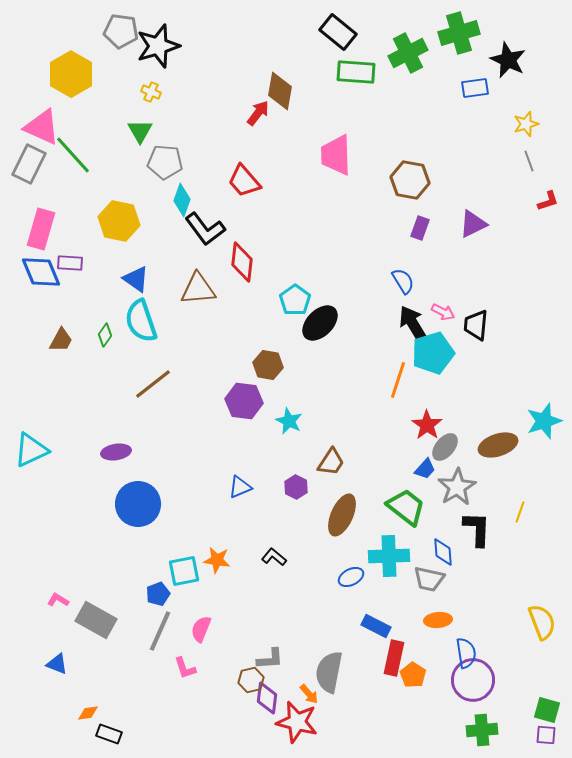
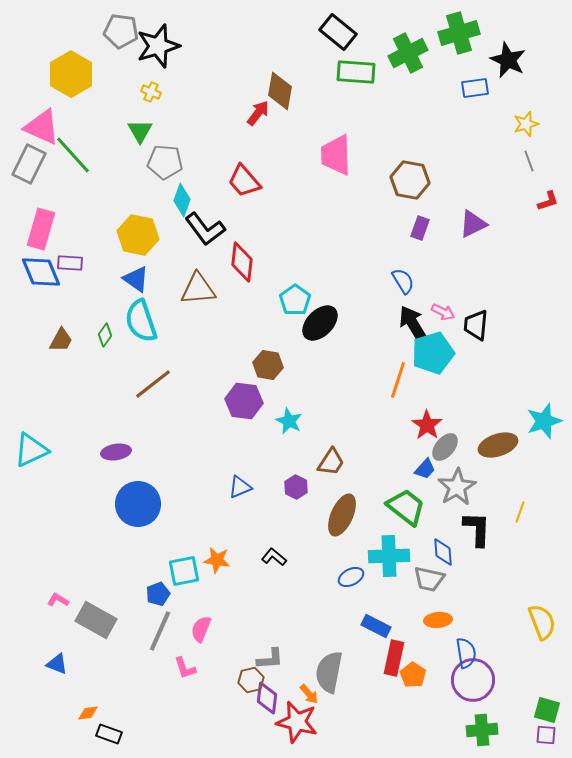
yellow hexagon at (119, 221): moved 19 px right, 14 px down
